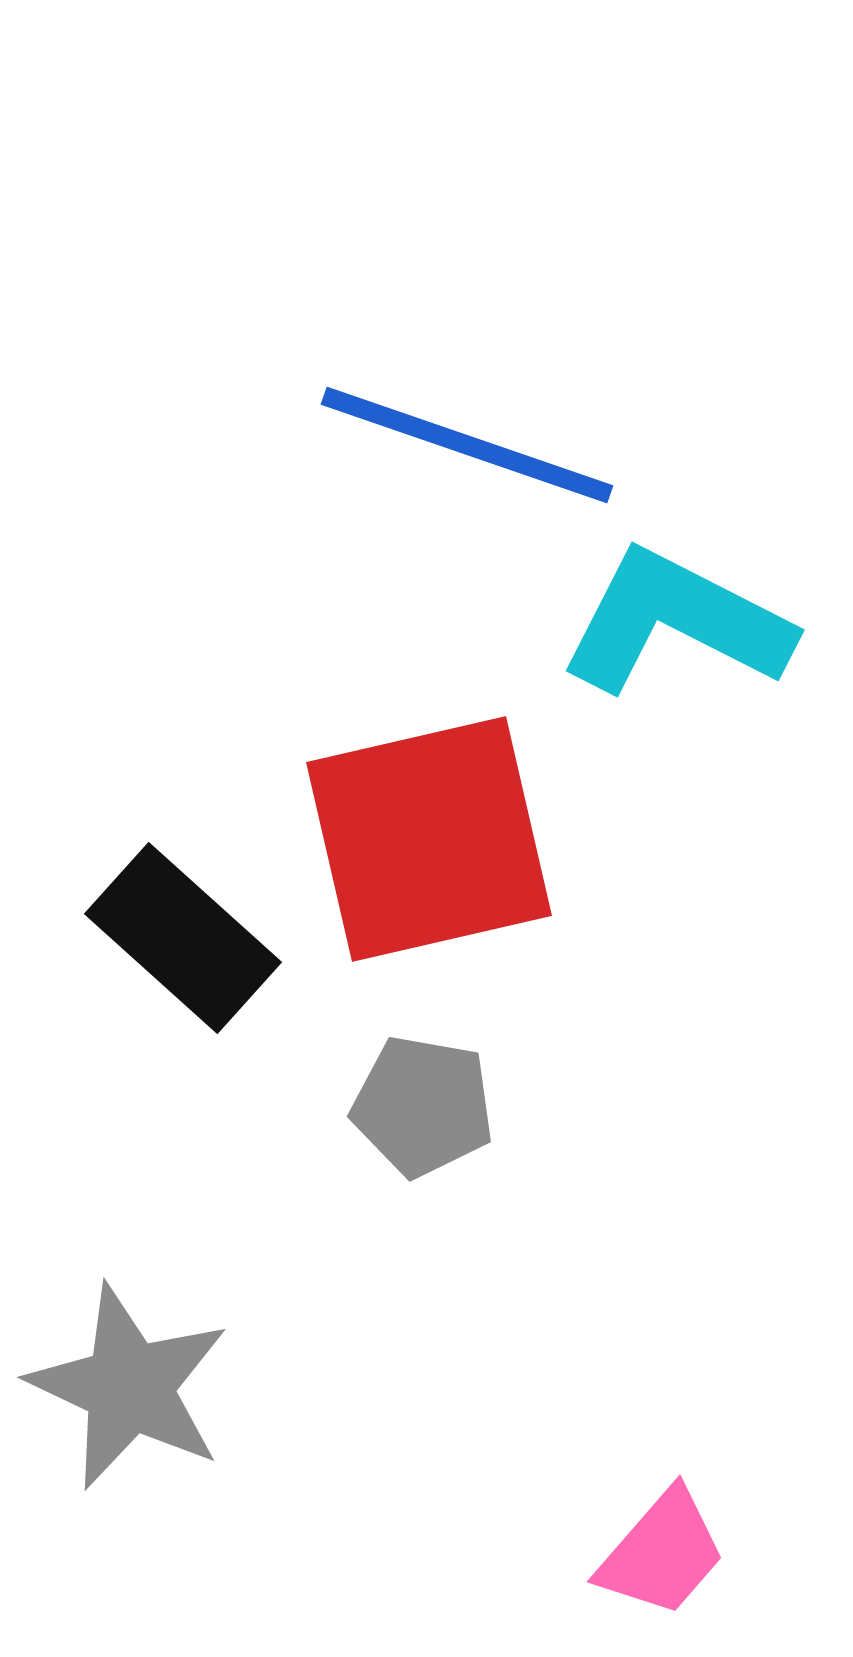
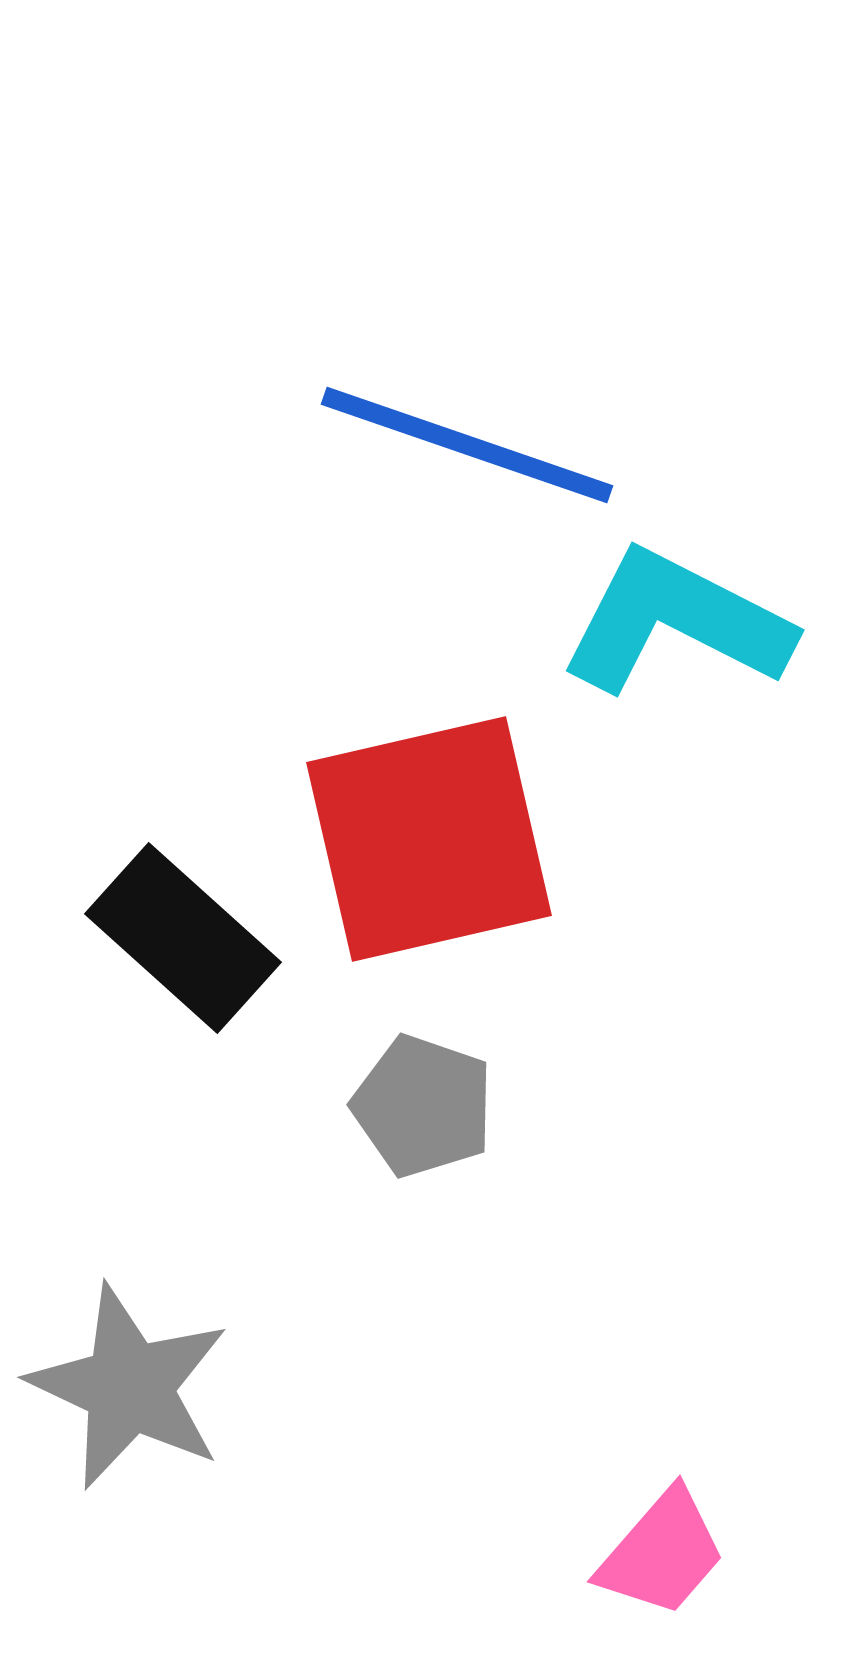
gray pentagon: rotated 9 degrees clockwise
